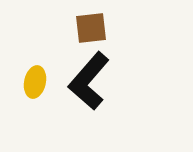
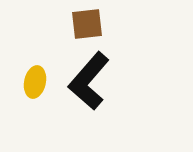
brown square: moved 4 px left, 4 px up
